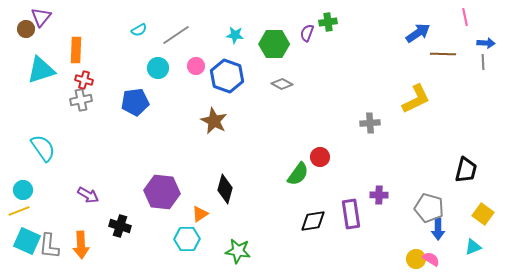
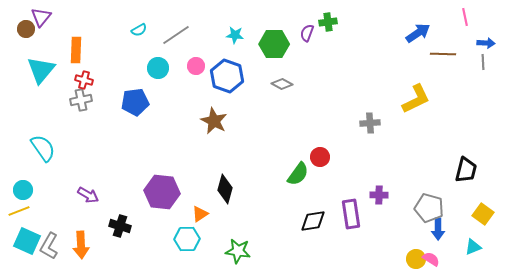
cyan triangle at (41, 70): rotated 32 degrees counterclockwise
gray L-shape at (49, 246): rotated 24 degrees clockwise
